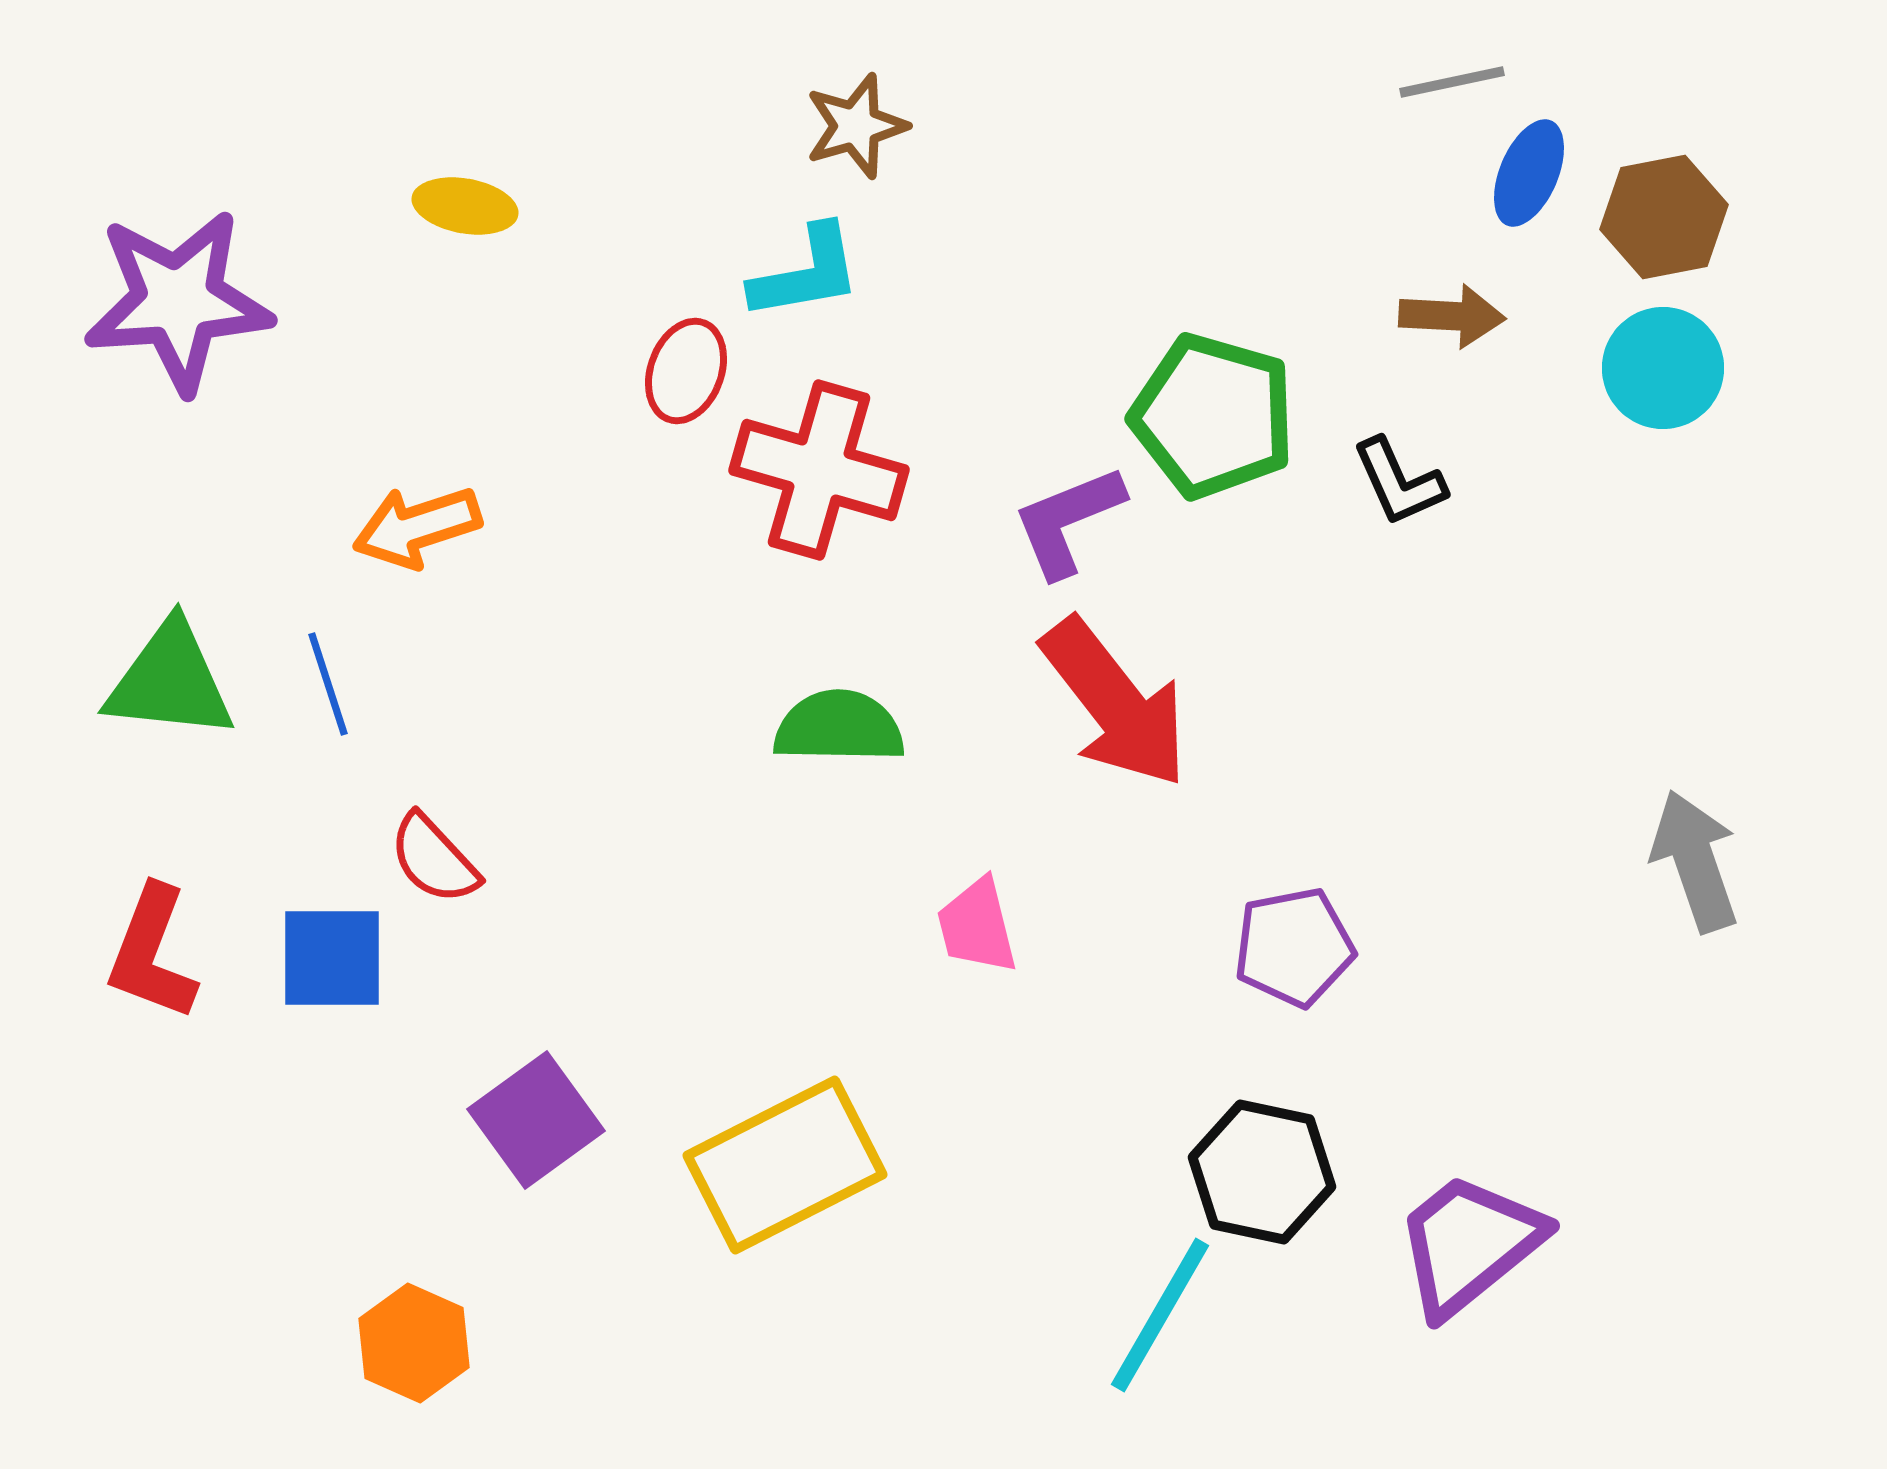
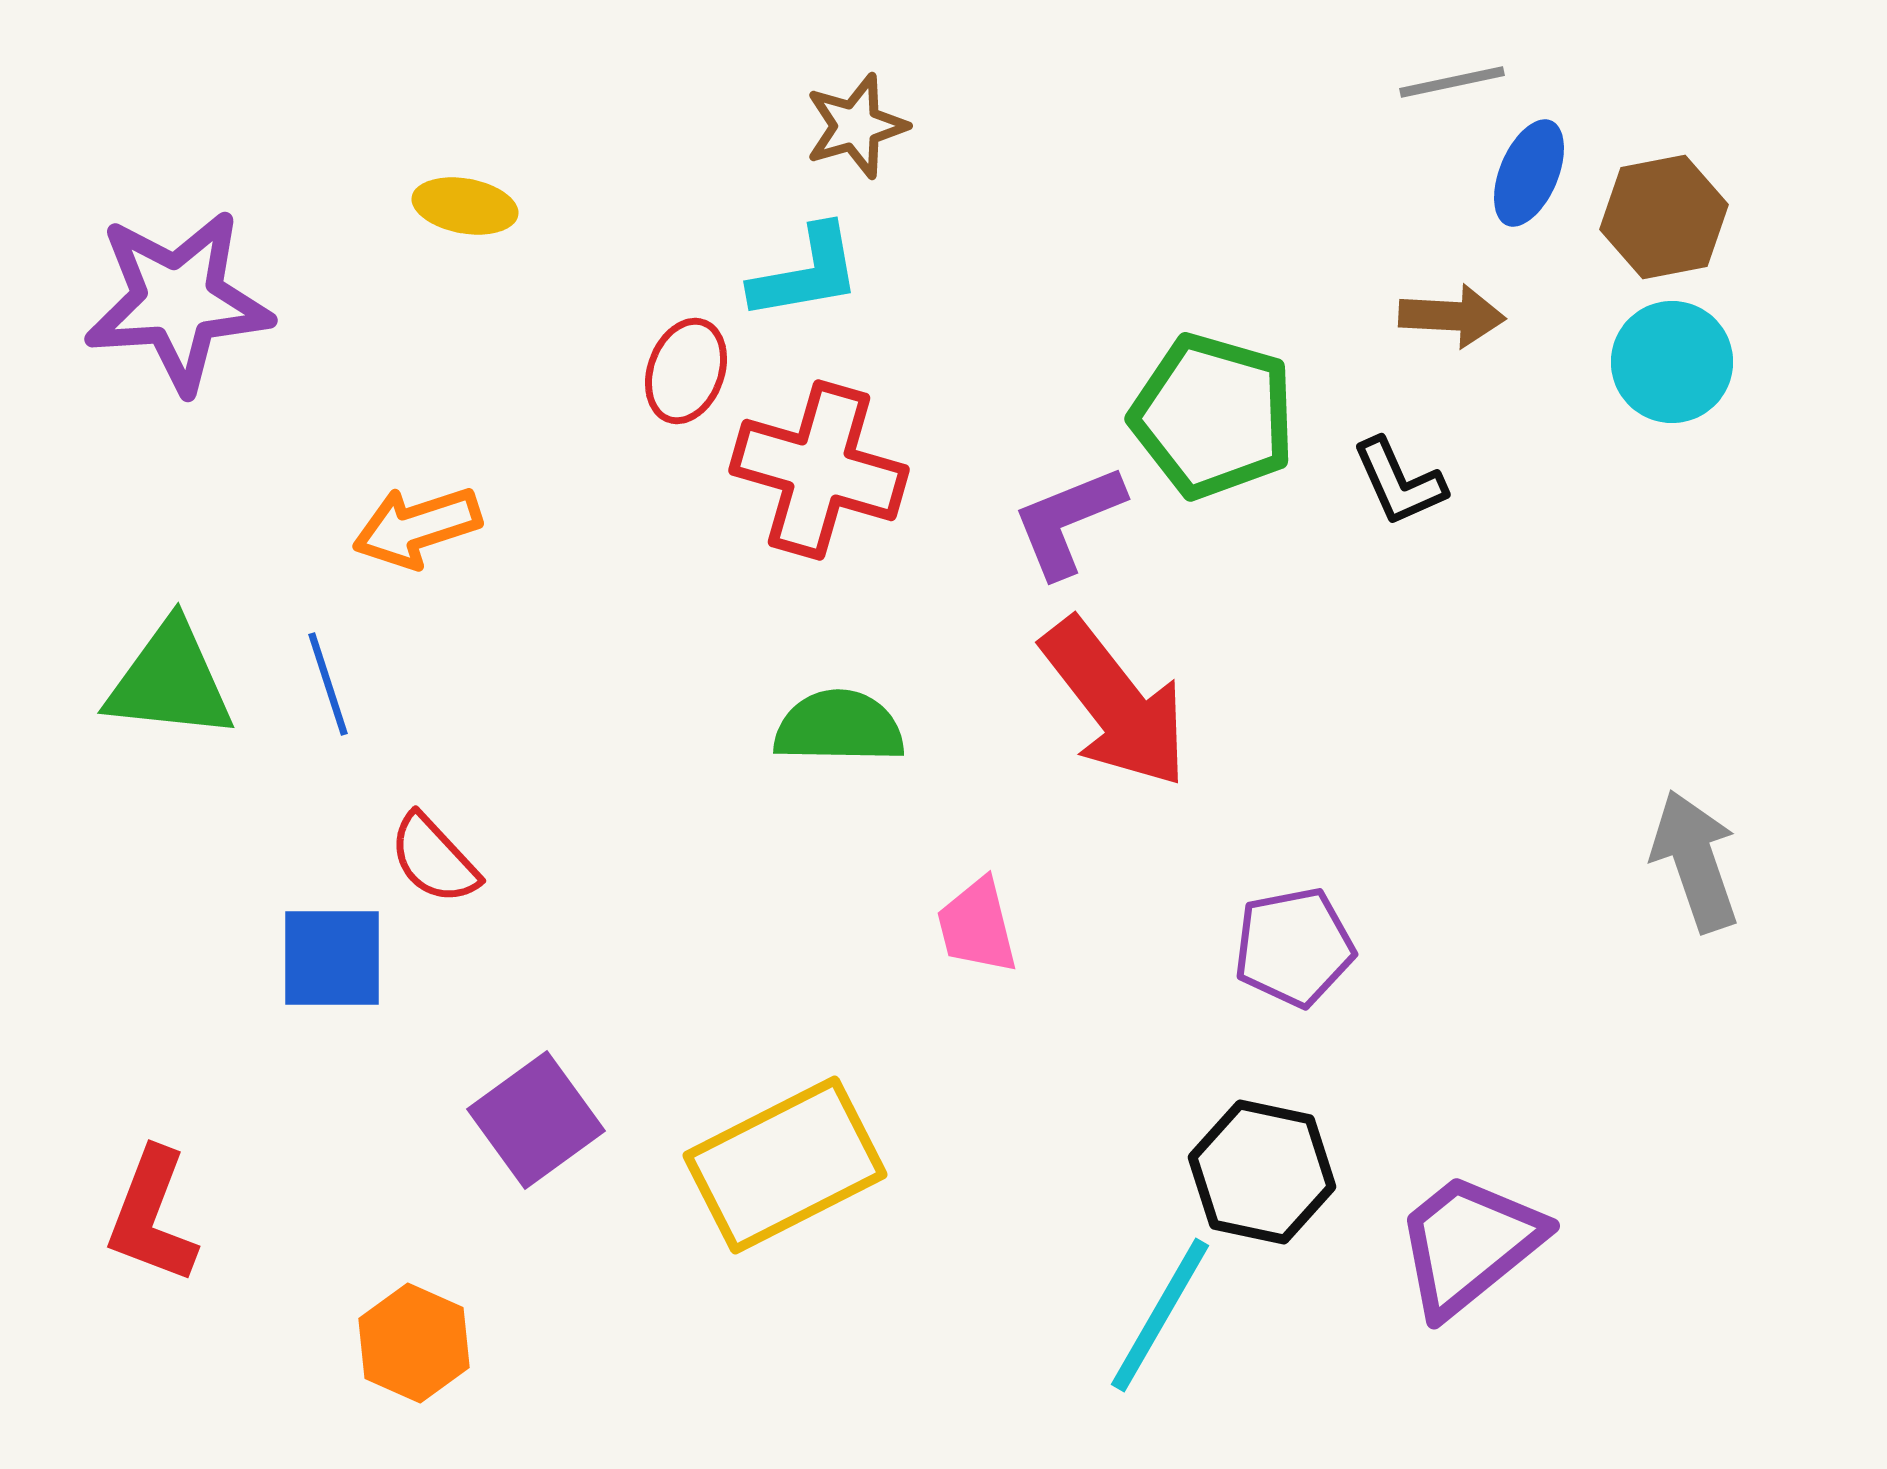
cyan circle: moved 9 px right, 6 px up
red L-shape: moved 263 px down
